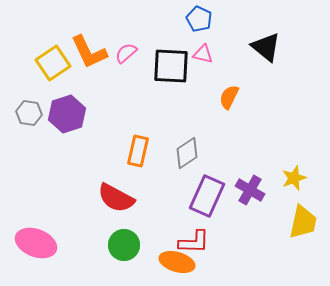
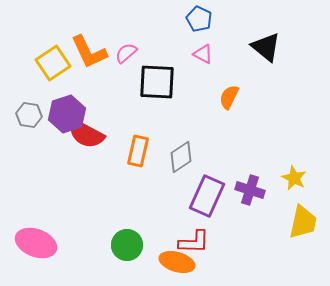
pink triangle: rotated 15 degrees clockwise
black square: moved 14 px left, 16 px down
gray hexagon: moved 2 px down
gray diamond: moved 6 px left, 4 px down
yellow star: rotated 25 degrees counterclockwise
purple cross: rotated 12 degrees counterclockwise
red semicircle: moved 30 px left, 64 px up
green circle: moved 3 px right
